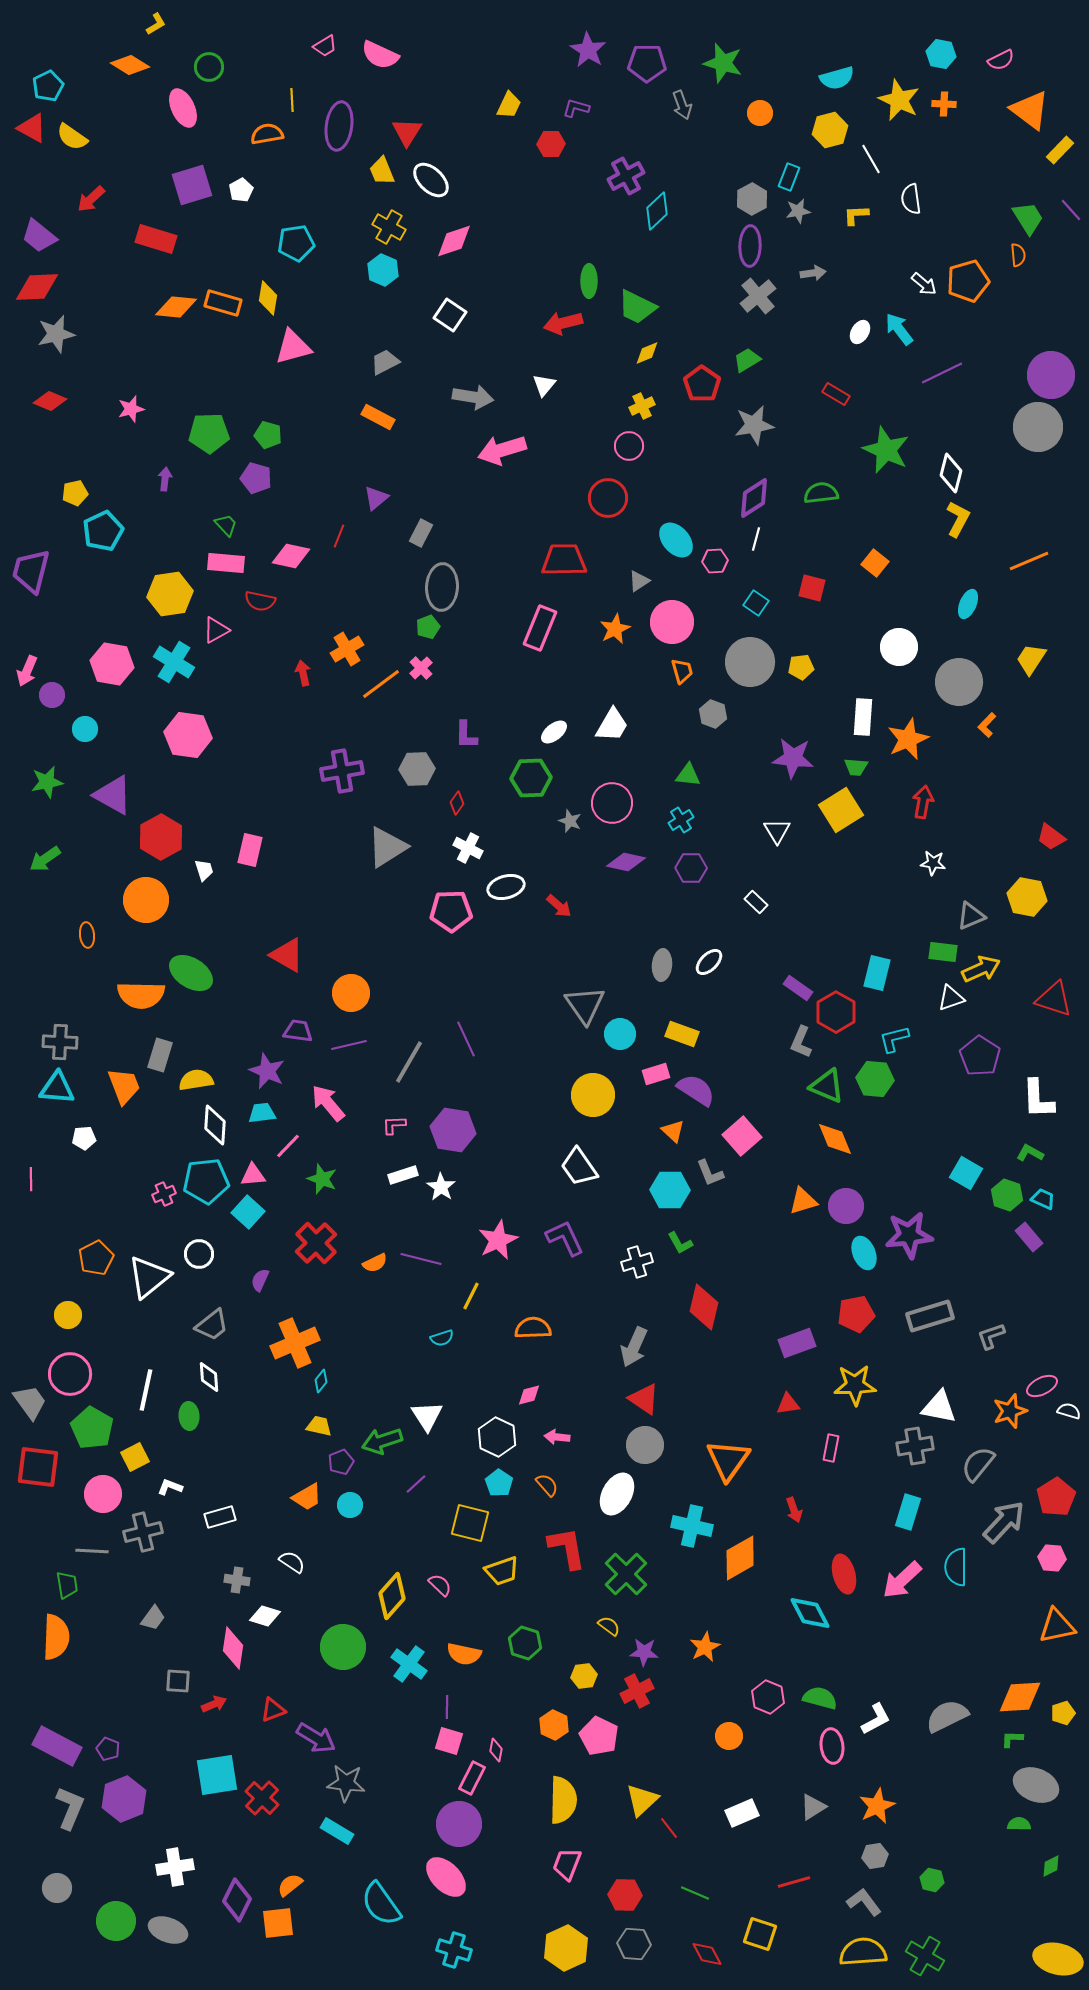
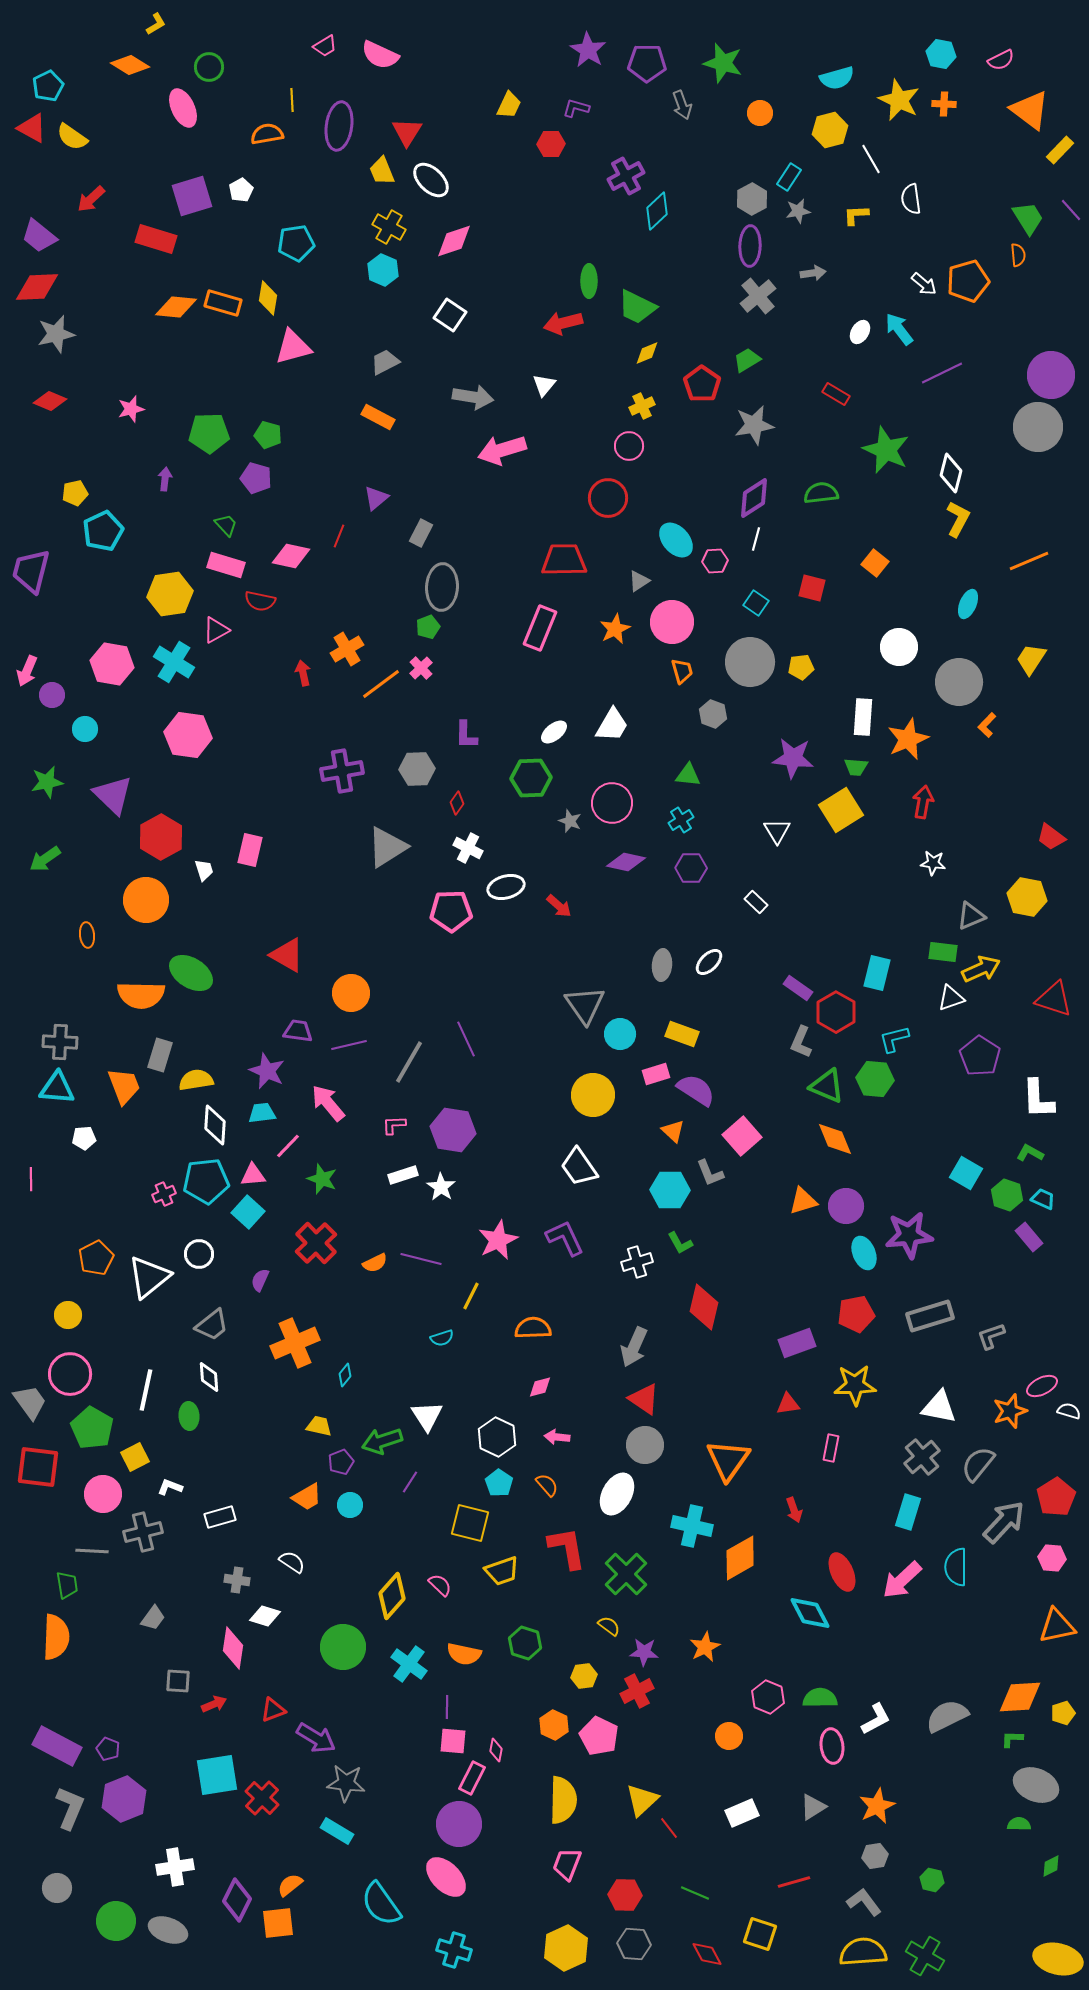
cyan rectangle at (789, 177): rotated 12 degrees clockwise
purple square at (192, 185): moved 11 px down
pink rectangle at (226, 563): moved 2 px down; rotated 12 degrees clockwise
purple triangle at (113, 795): rotated 15 degrees clockwise
cyan diamond at (321, 1381): moved 24 px right, 6 px up
pink diamond at (529, 1395): moved 11 px right, 8 px up
gray cross at (915, 1446): moved 7 px right, 11 px down; rotated 30 degrees counterclockwise
purple line at (416, 1484): moved 6 px left, 2 px up; rotated 15 degrees counterclockwise
red ellipse at (844, 1574): moved 2 px left, 2 px up; rotated 9 degrees counterclockwise
green semicircle at (820, 1698): rotated 16 degrees counterclockwise
pink square at (449, 1741): moved 4 px right; rotated 12 degrees counterclockwise
